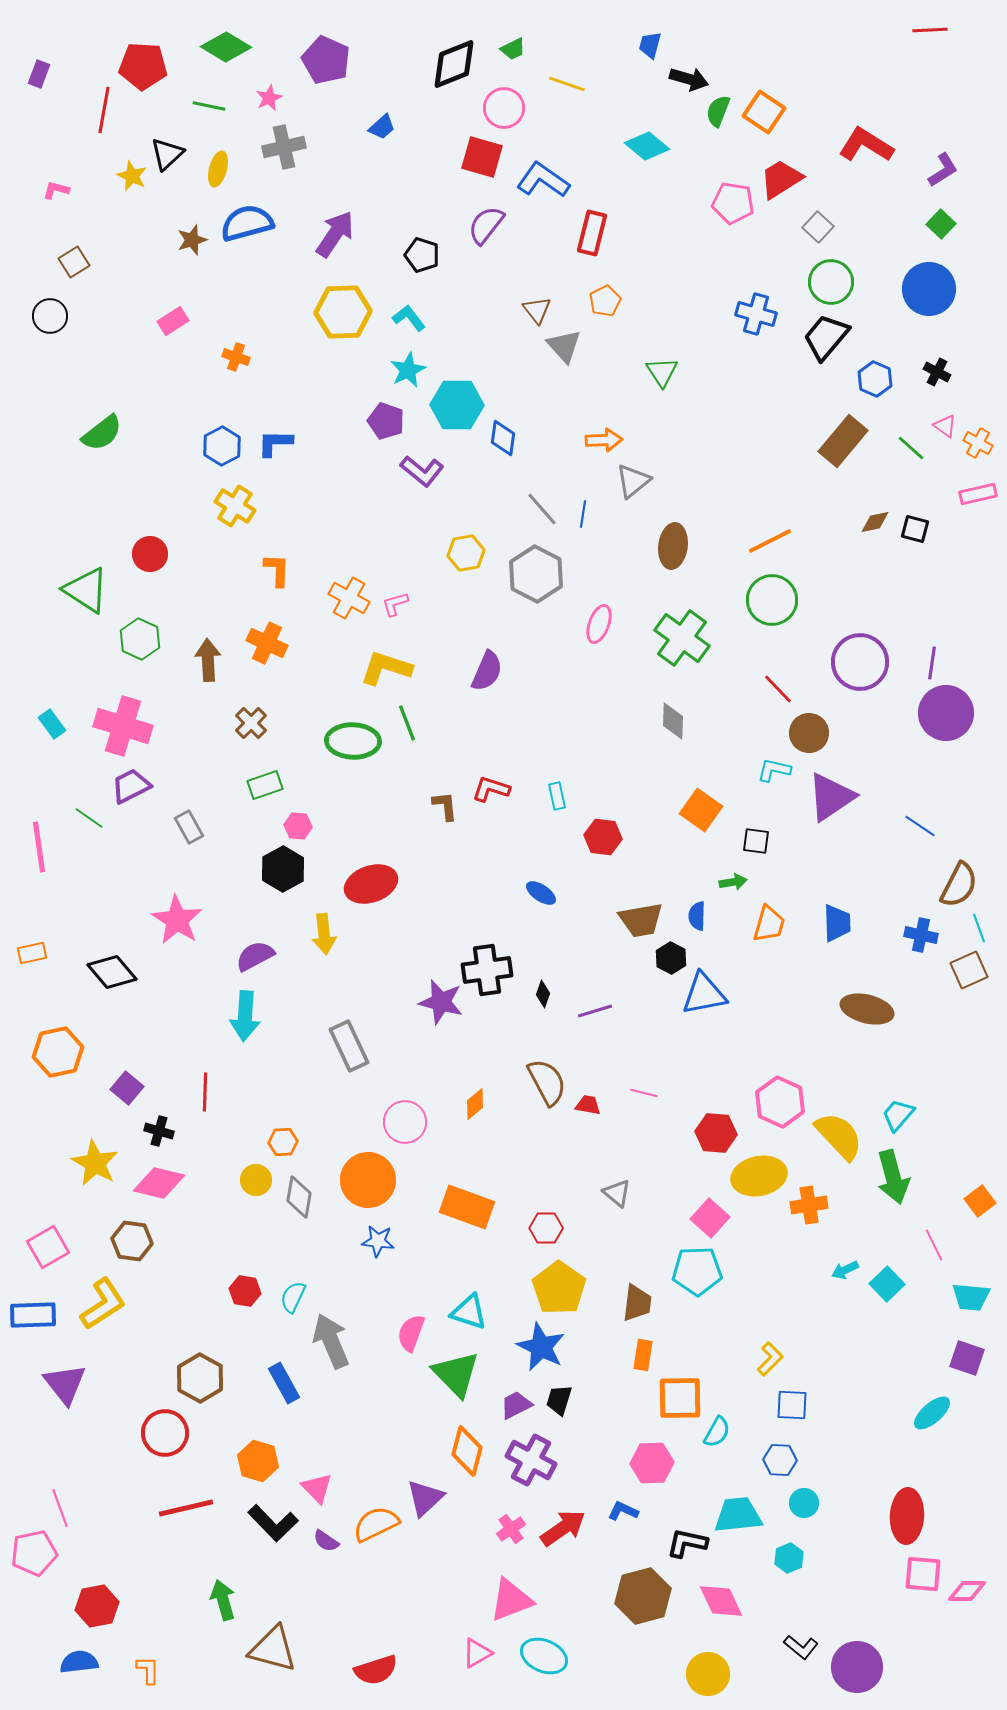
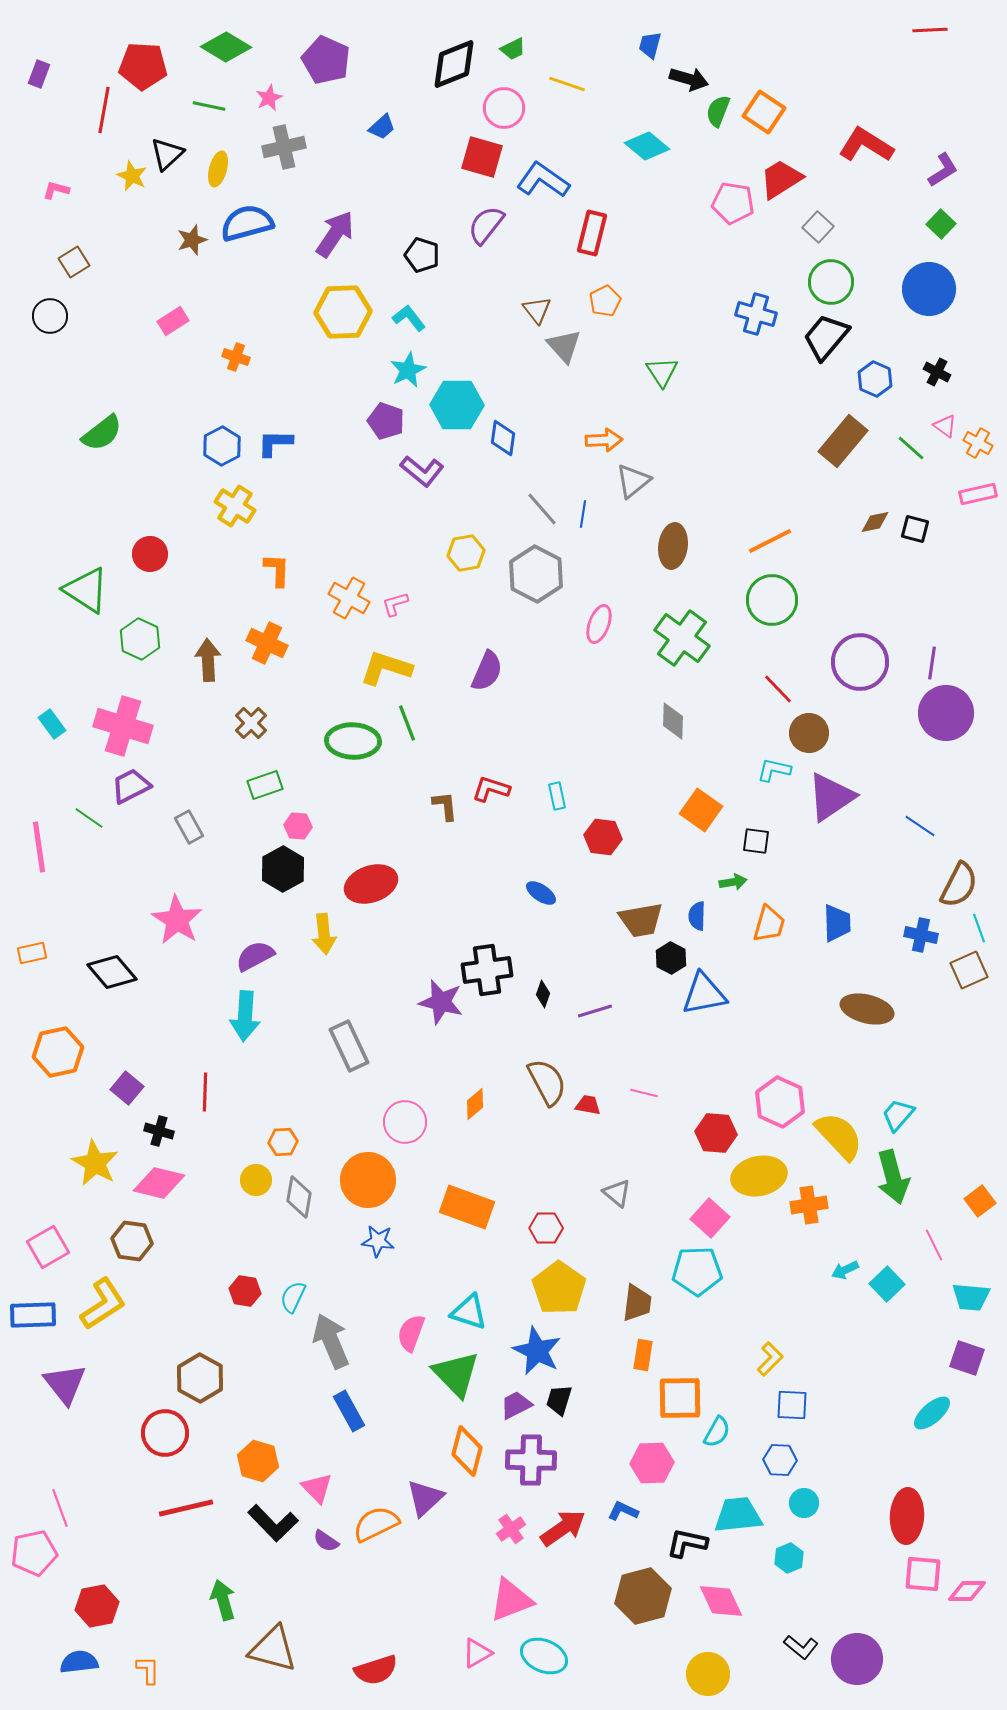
blue star at (541, 1347): moved 4 px left, 4 px down
blue rectangle at (284, 1383): moved 65 px right, 28 px down
purple cross at (531, 1460): rotated 27 degrees counterclockwise
purple circle at (857, 1667): moved 8 px up
